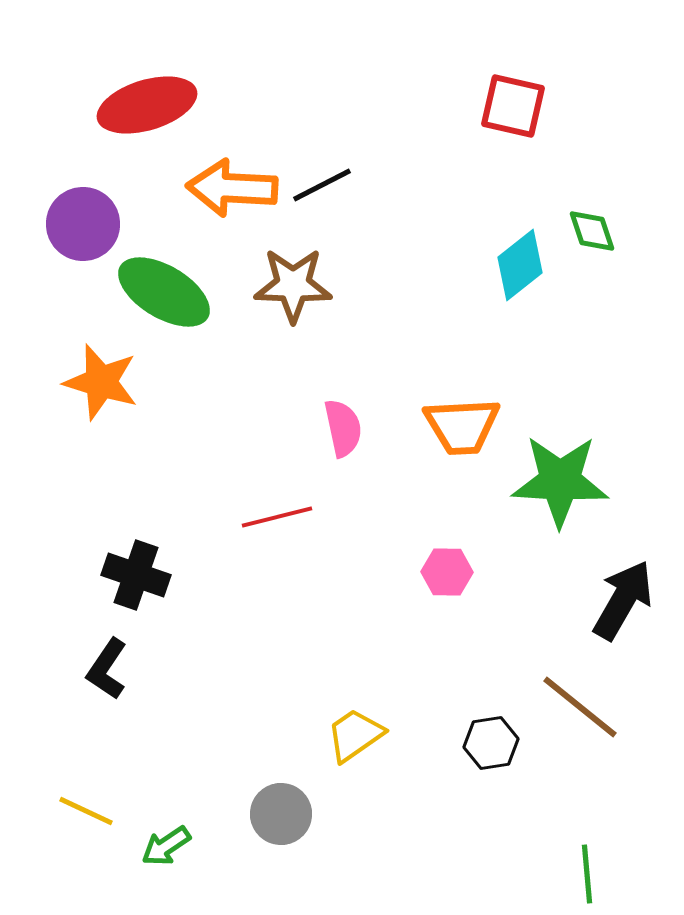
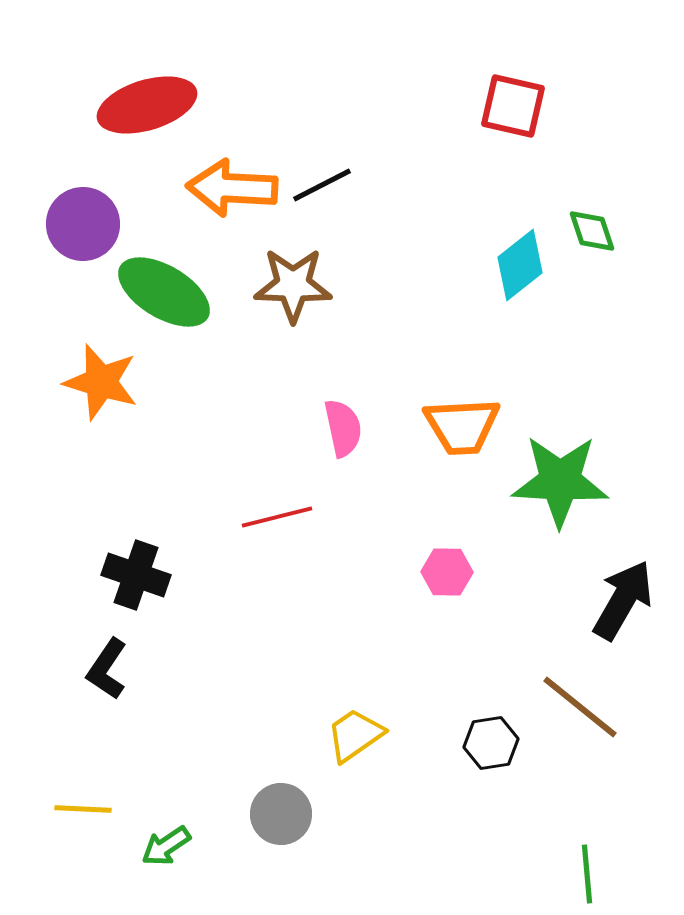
yellow line: moved 3 px left, 2 px up; rotated 22 degrees counterclockwise
